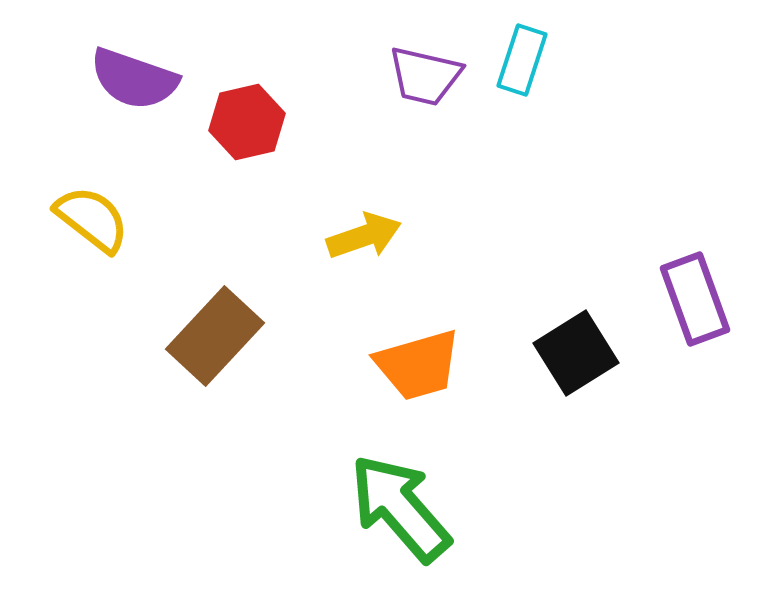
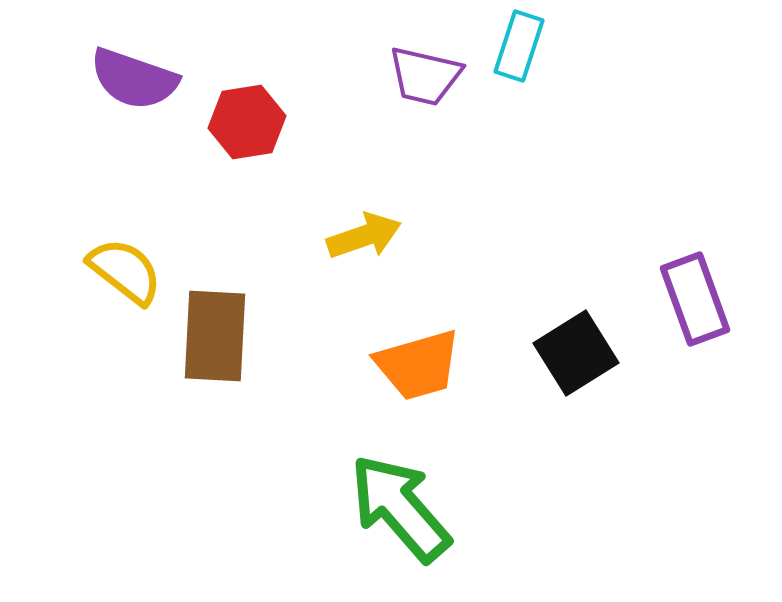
cyan rectangle: moved 3 px left, 14 px up
red hexagon: rotated 4 degrees clockwise
yellow semicircle: moved 33 px right, 52 px down
brown rectangle: rotated 40 degrees counterclockwise
